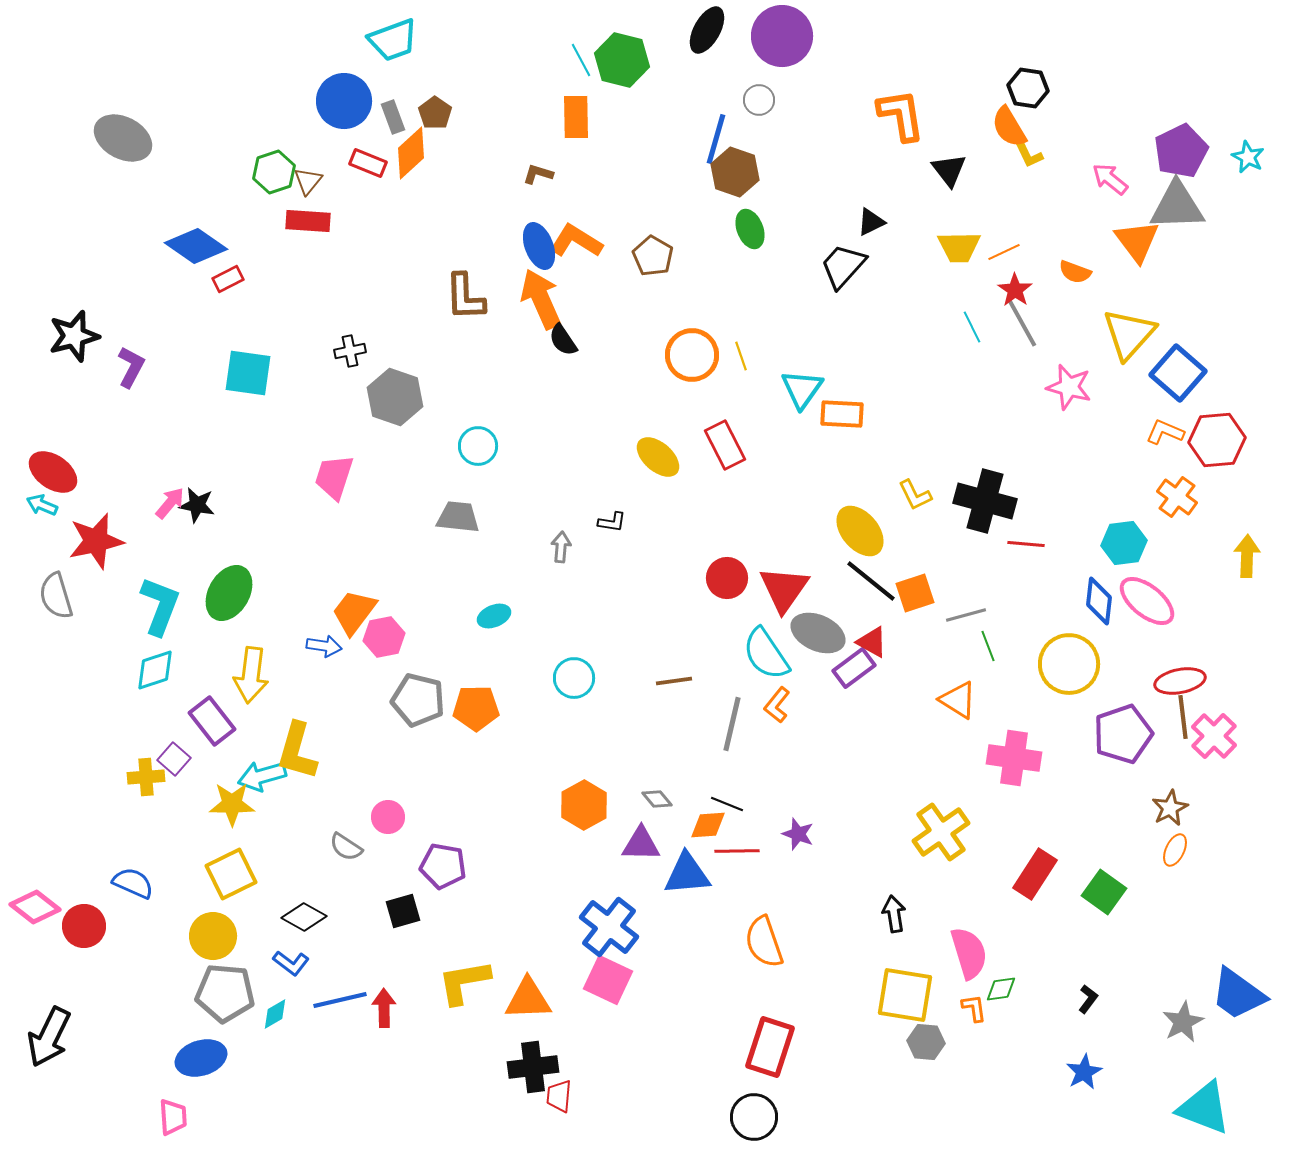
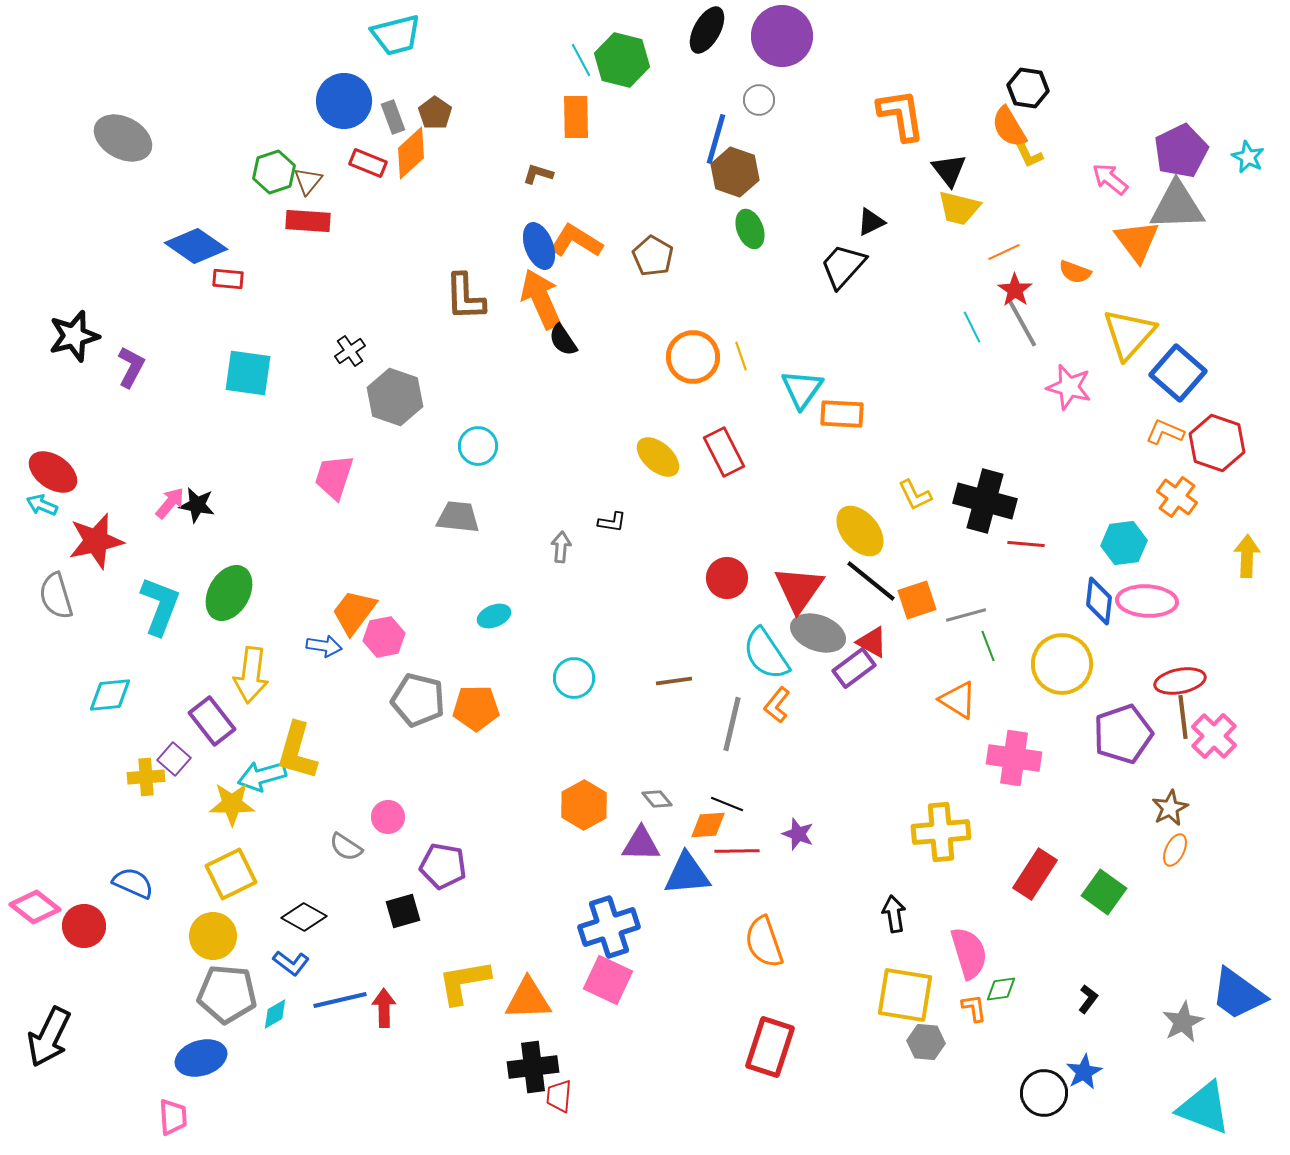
cyan trapezoid at (393, 40): moved 3 px right, 5 px up; rotated 6 degrees clockwise
yellow trapezoid at (959, 247): moved 39 px up; rotated 15 degrees clockwise
red rectangle at (228, 279): rotated 32 degrees clockwise
black cross at (350, 351): rotated 24 degrees counterclockwise
orange circle at (692, 355): moved 1 px right, 2 px down
red hexagon at (1217, 440): moved 3 px down; rotated 24 degrees clockwise
red rectangle at (725, 445): moved 1 px left, 7 px down
red triangle at (784, 589): moved 15 px right
orange square at (915, 593): moved 2 px right, 7 px down
pink ellipse at (1147, 601): rotated 36 degrees counterclockwise
gray ellipse at (818, 633): rotated 4 degrees counterclockwise
yellow circle at (1069, 664): moved 7 px left
cyan diamond at (155, 670): moved 45 px left, 25 px down; rotated 12 degrees clockwise
yellow cross at (941, 832): rotated 30 degrees clockwise
blue cross at (609, 927): rotated 34 degrees clockwise
gray pentagon at (225, 993): moved 2 px right, 1 px down
black circle at (754, 1117): moved 290 px right, 24 px up
